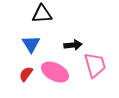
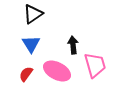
black triangle: moved 9 px left; rotated 30 degrees counterclockwise
black arrow: rotated 90 degrees counterclockwise
pink ellipse: moved 2 px right, 1 px up
